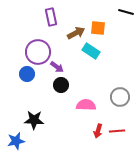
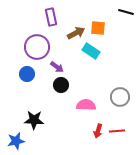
purple circle: moved 1 px left, 5 px up
